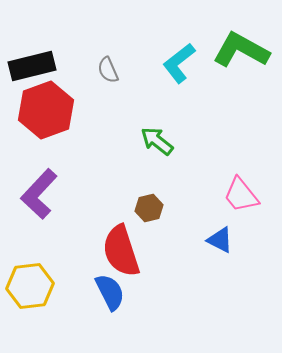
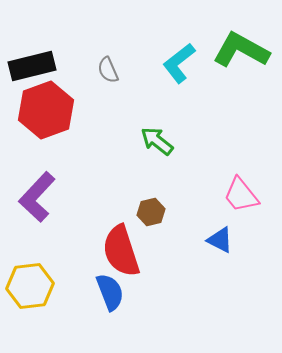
purple L-shape: moved 2 px left, 3 px down
brown hexagon: moved 2 px right, 4 px down
blue semicircle: rotated 6 degrees clockwise
